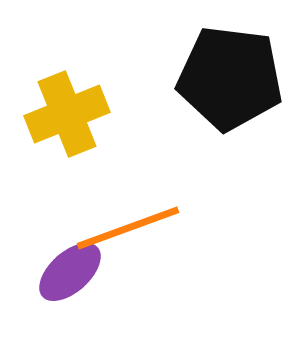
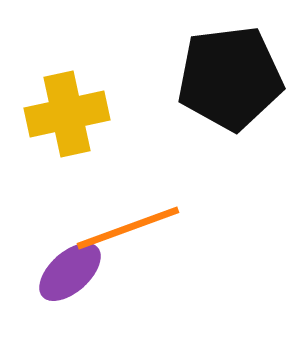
black pentagon: rotated 14 degrees counterclockwise
yellow cross: rotated 10 degrees clockwise
